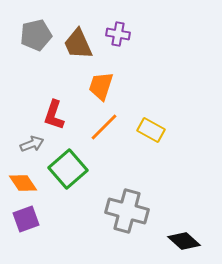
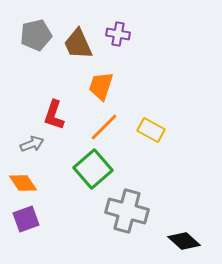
green square: moved 25 px right
